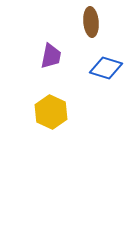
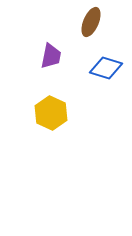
brown ellipse: rotated 28 degrees clockwise
yellow hexagon: moved 1 px down
